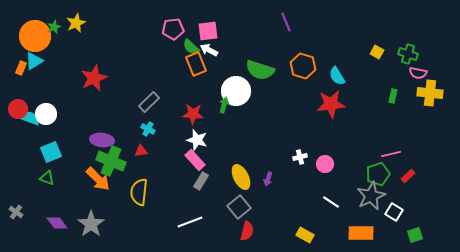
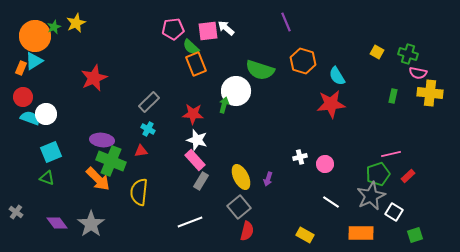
white arrow at (209, 50): moved 17 px right, 22 px up; rotated 12 degrees clockwise
orange hexagon at (303, 66): moved 5 px up
red circle at (18, 109): moved 5 px right, 12 px up
